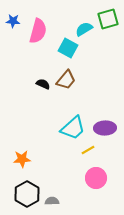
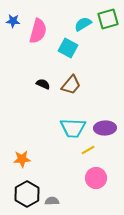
cyan semicircle: moved 1 px left, 5 px up
brown trapezoid: moved 5 px right, 5 px down
cyan trapezoid: rotated 44 degrees clockwise
